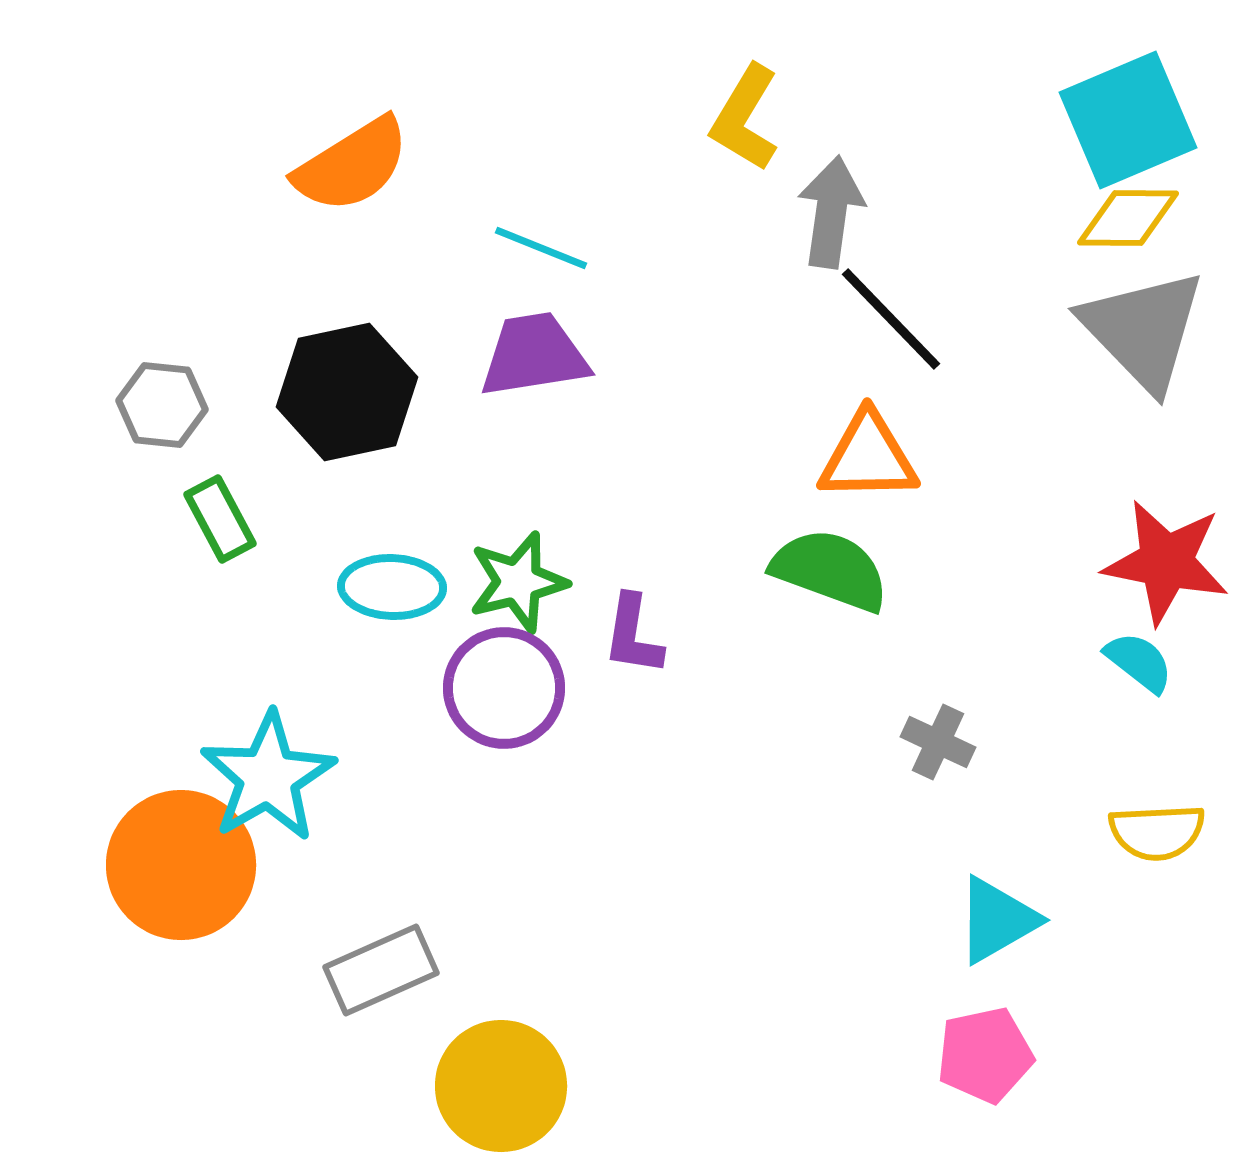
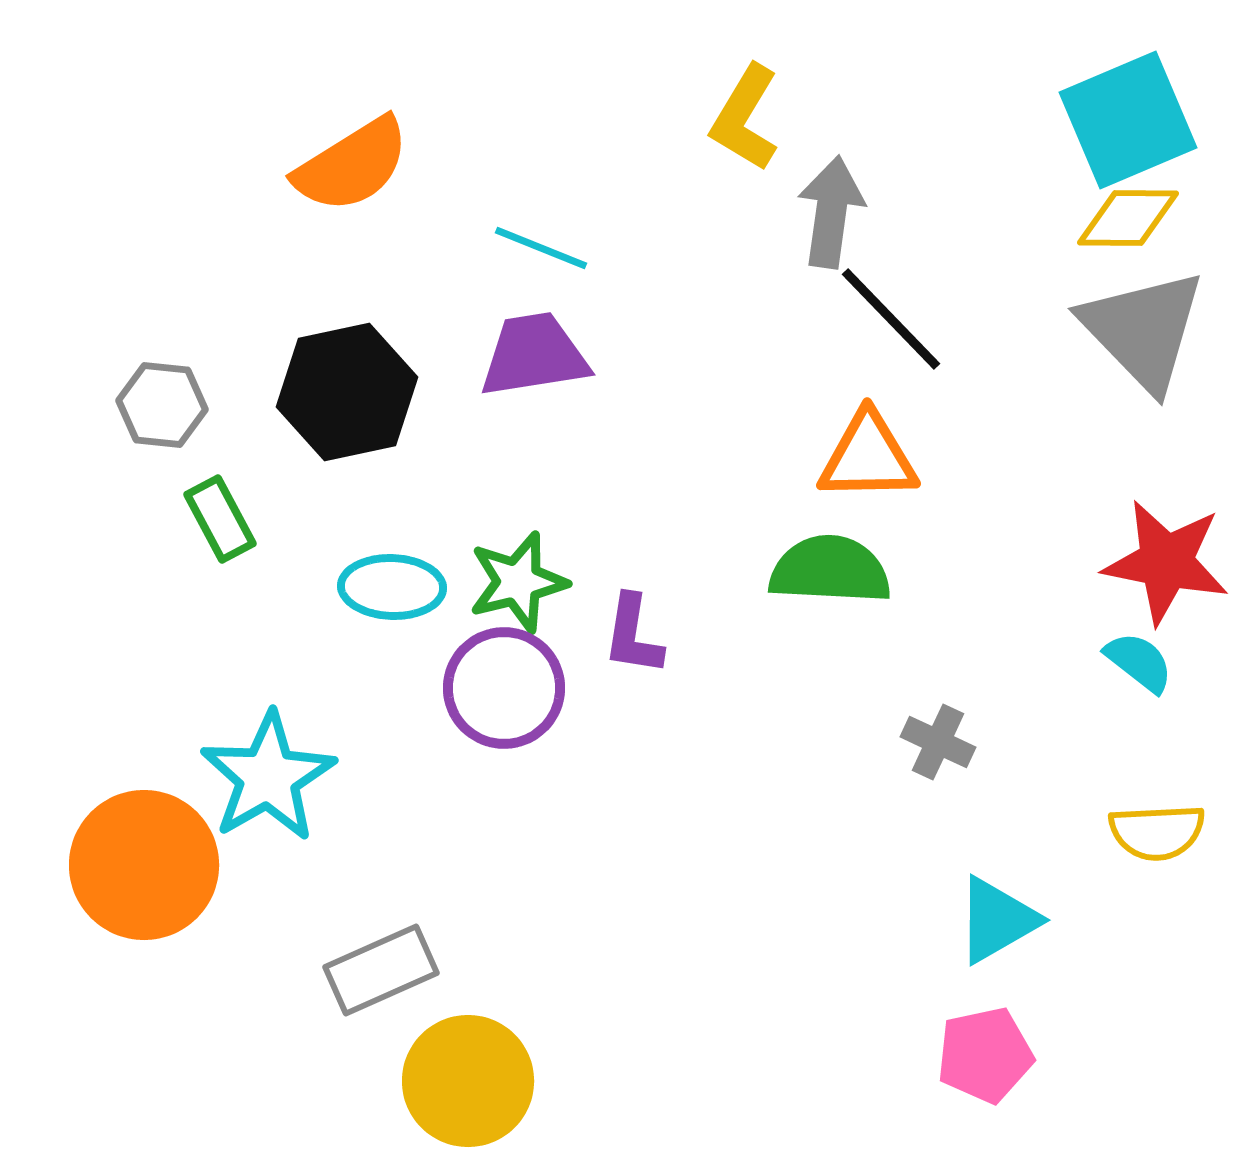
green semicircle: rotated 17 degrees counterclockwise
orange circle: moved 37 px left
yellow circle: moved 33 px left, 5 px up
